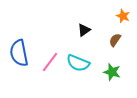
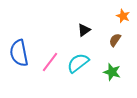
cyan semicircle: rotated 120 degrees clockwise
